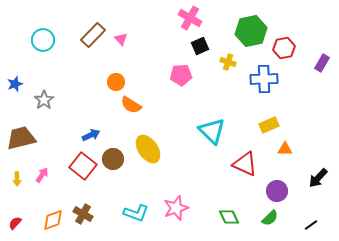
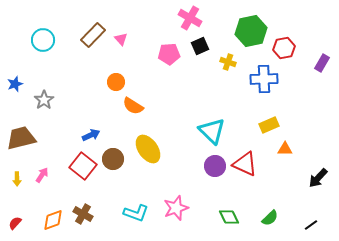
pink pentagon: moved 12 px left, 21 px up
orange semicircle: moved 2 px right, 1 px down
purple circle: moved 62 px left, 25 px up
